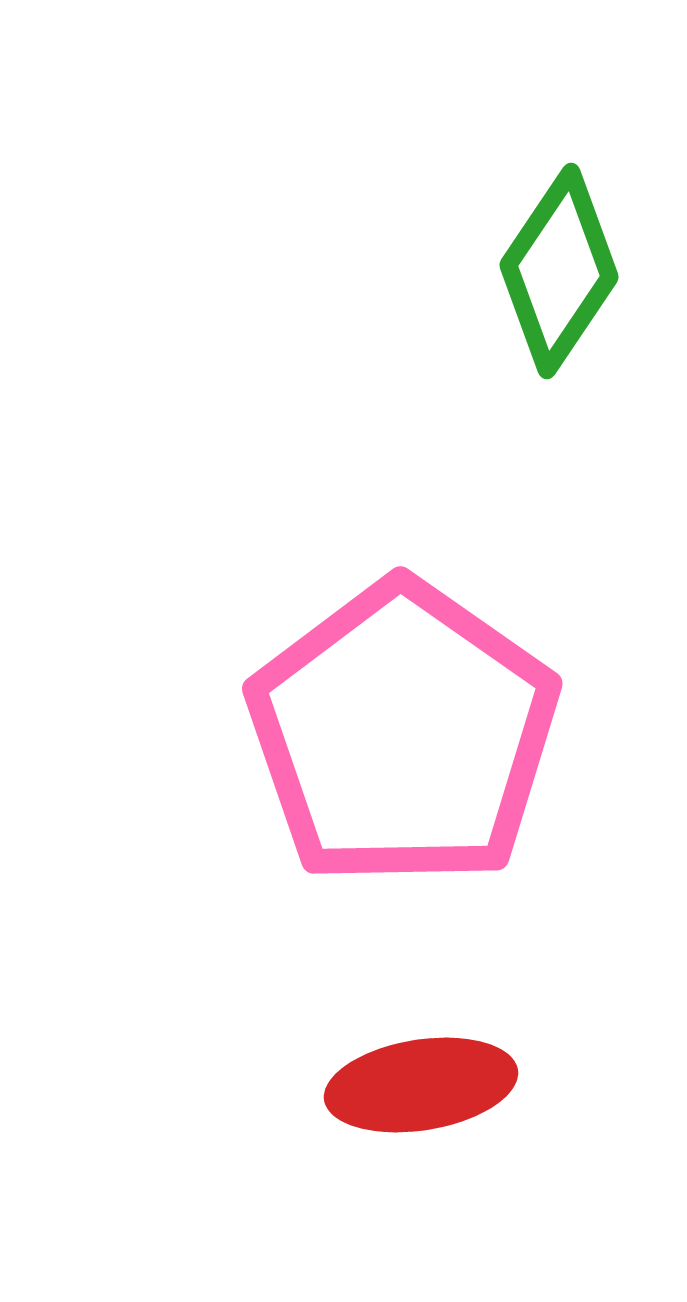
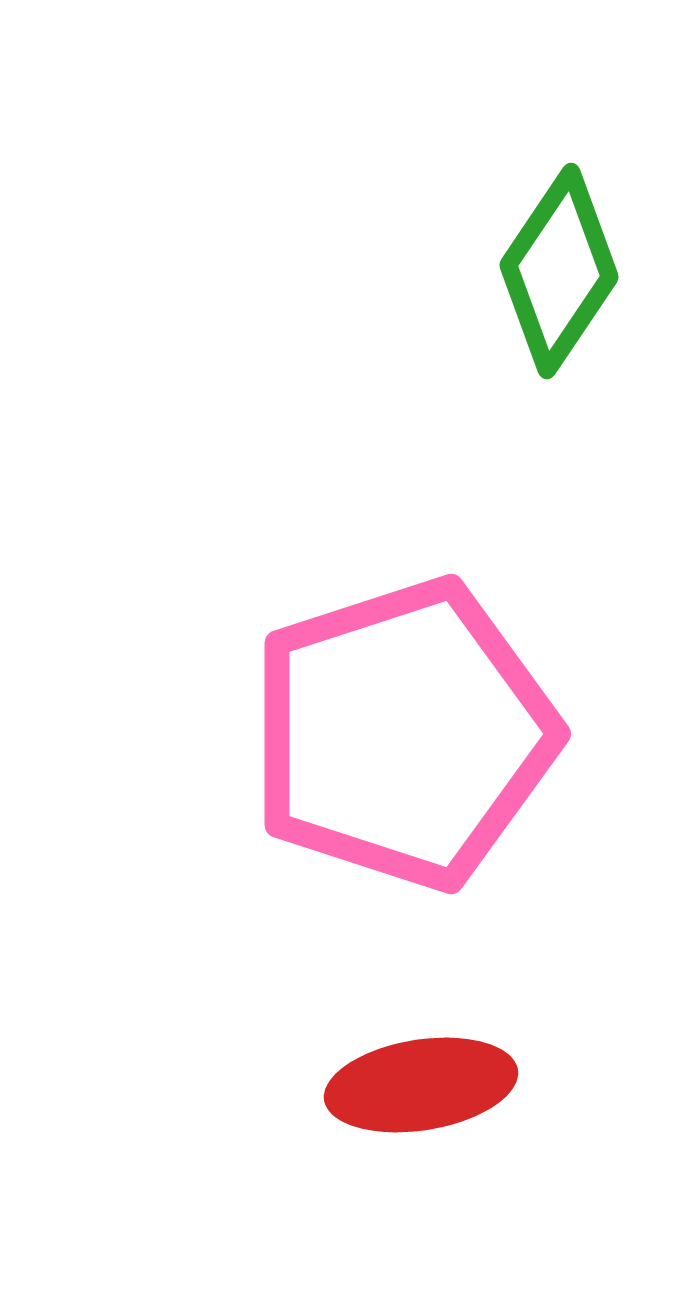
pink pentagon: rotated 19 degrees clockwise
